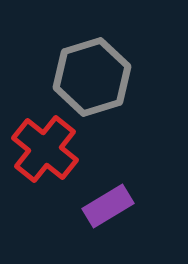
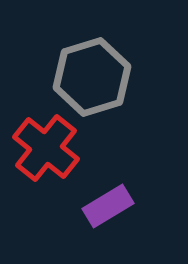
red cross: moved 1 px right, 1 px up
